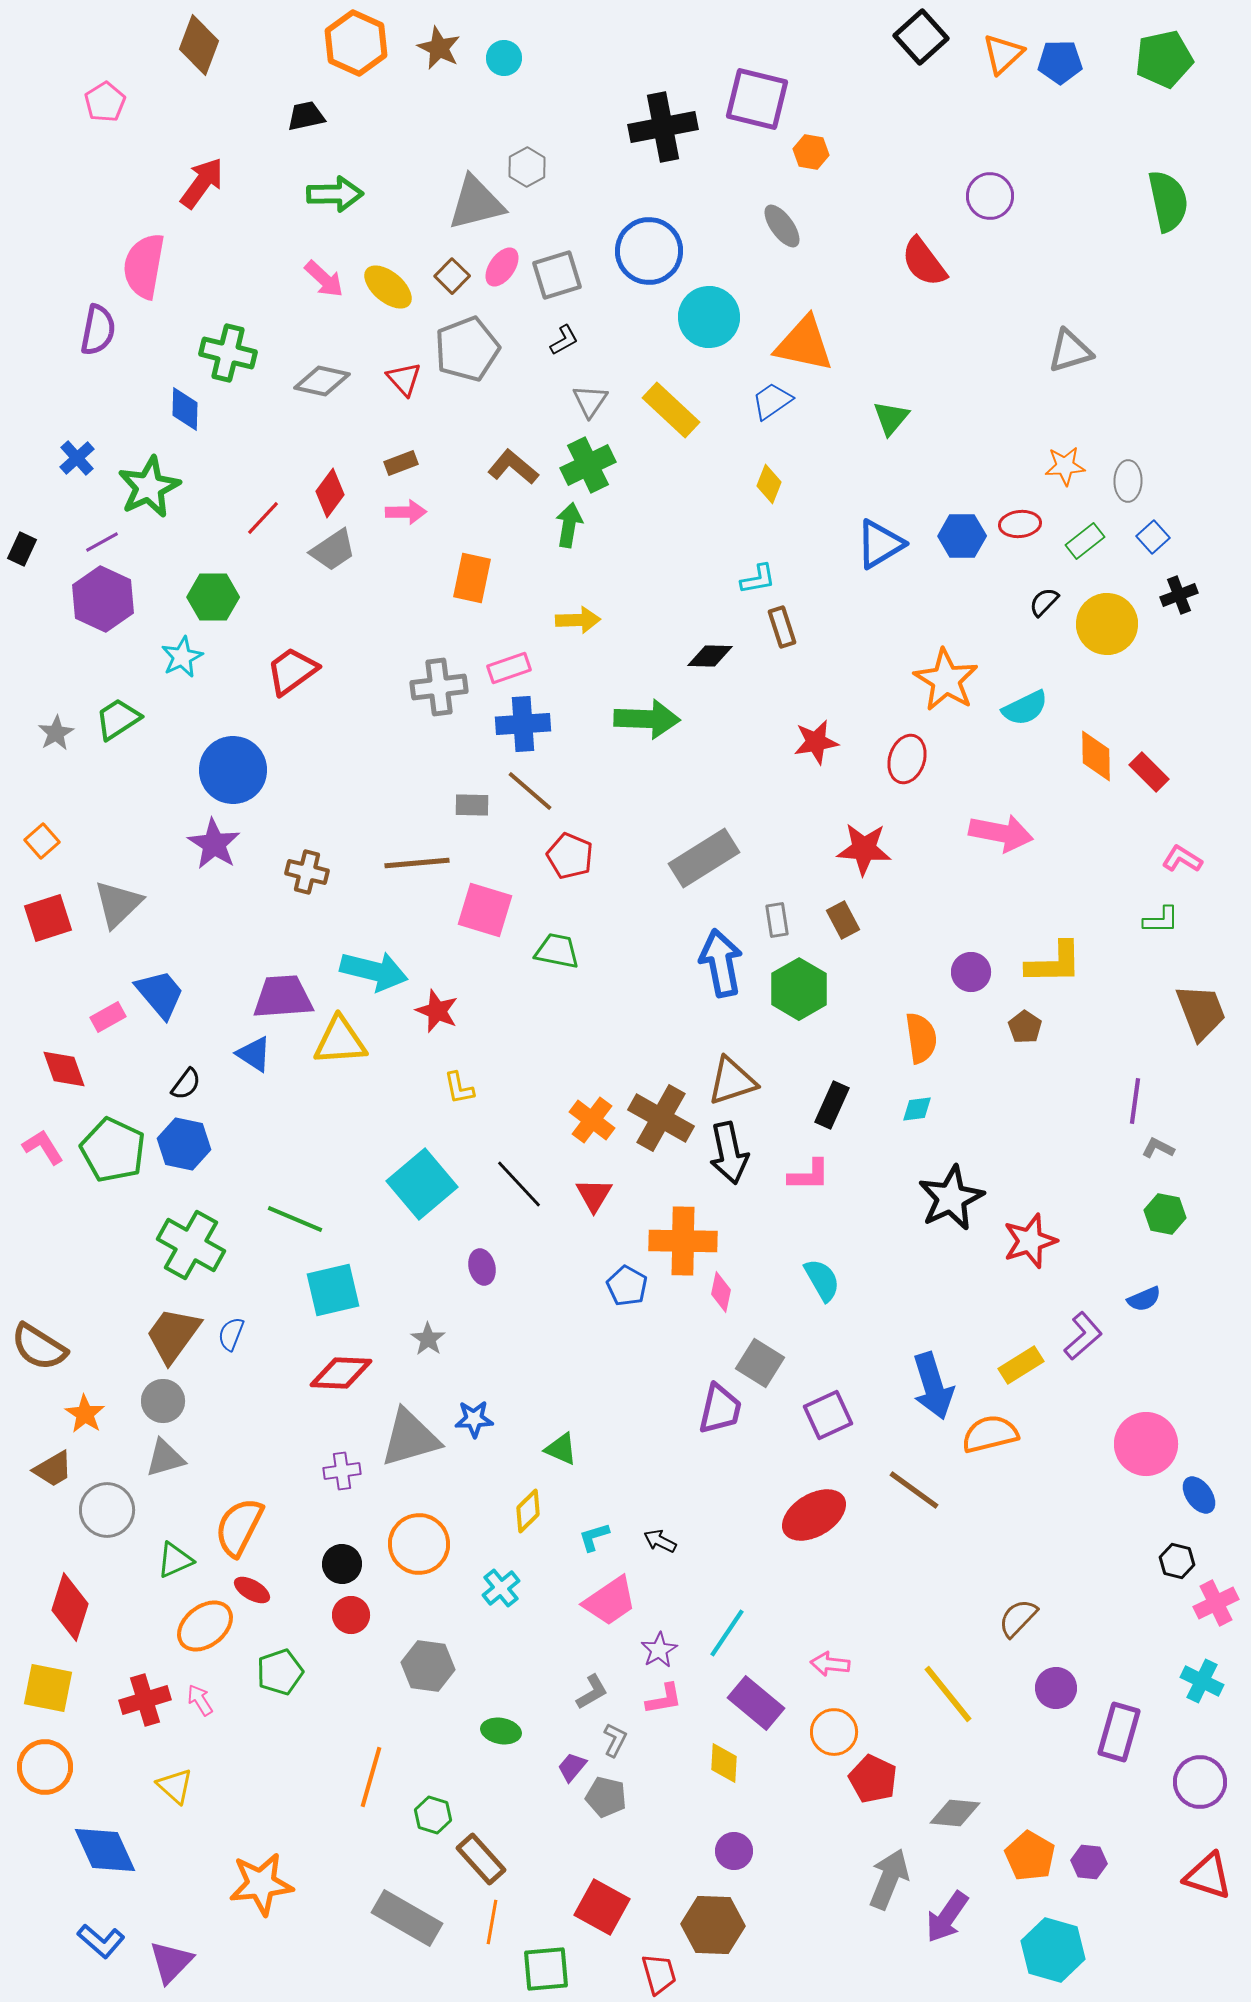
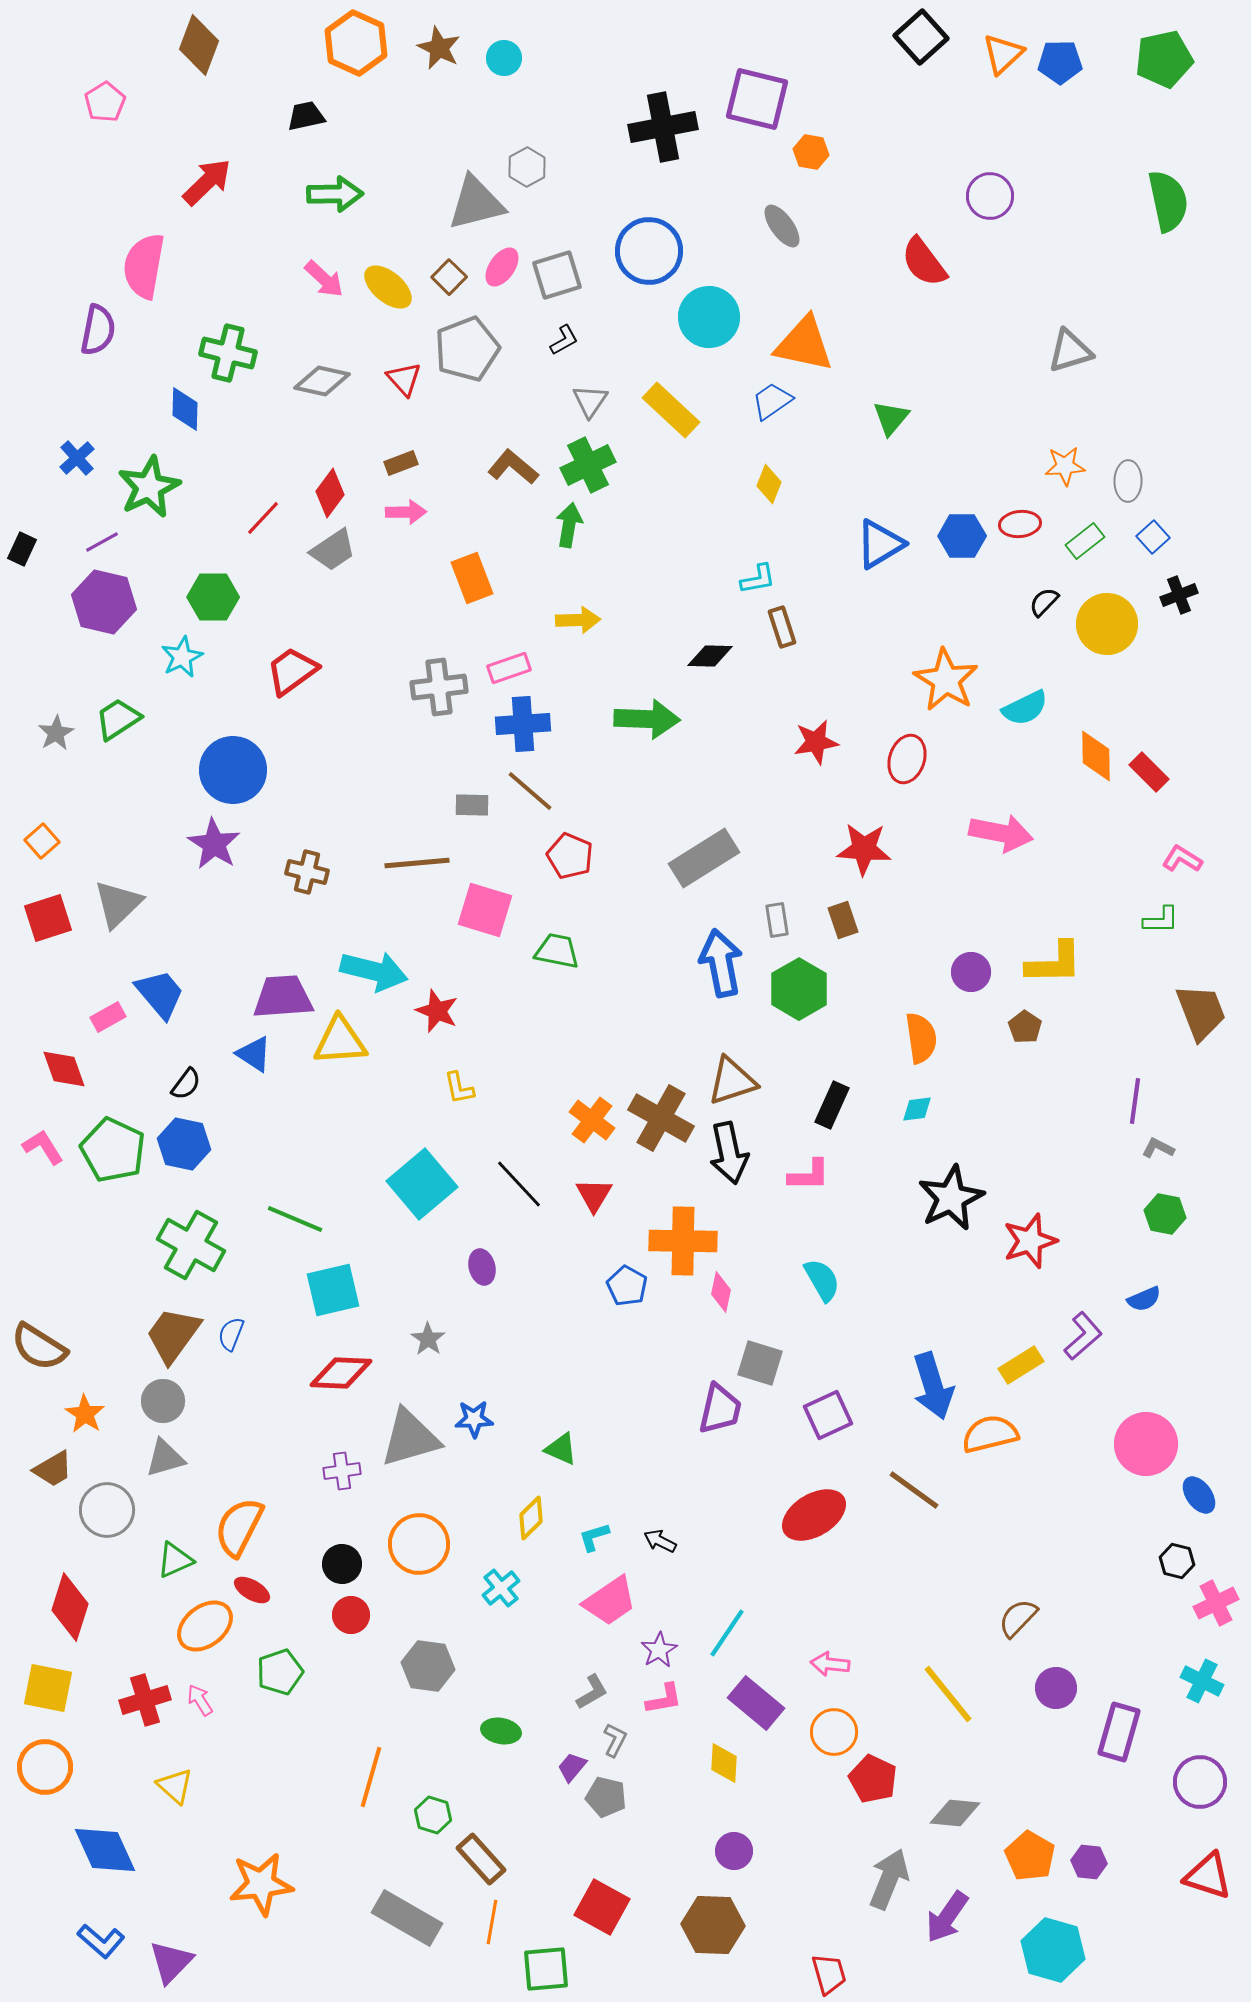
red arrow at (202, 183): moved 5 px right, 1 px up; rotated 10 degrees clockwise
brown square at (452, 276): moved 3 px left, 1 px down
orange rectangle at (472, 578): rotated 33 degrees counterclockwise
purple hexagon at (103, 599): moved 1 px right, 3 px down; rotated 12 degrees counterclockwise
brown rectangle at (843, 920): rotated 9 degrees clockwise
gray square at (760, 1363): rotated 15 degrees counterclockwise
yellow diamond at (528, 1511): moved 3 px right, 7 px down
red trapezoid at (659, 1974): moved 170 px right
